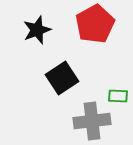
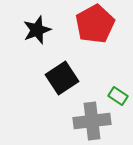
green rectangle: rotated 30 degrees clockwise
